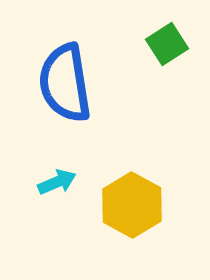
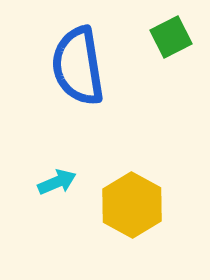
green square: moved 4 px right, 7 px up; rotated 6 degrees clockwise
blue semicircle: moved 13 px right, 17 px up
